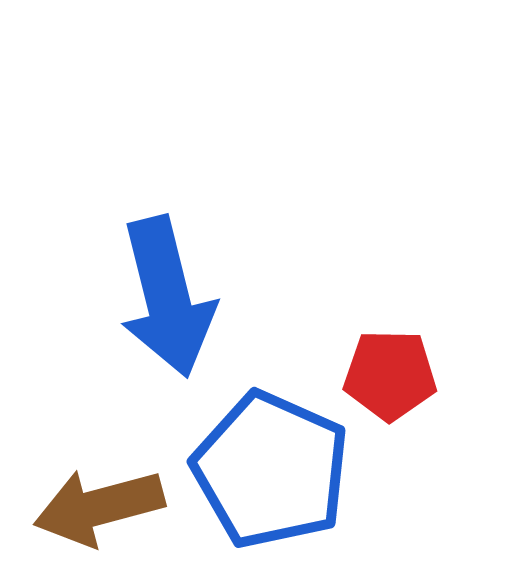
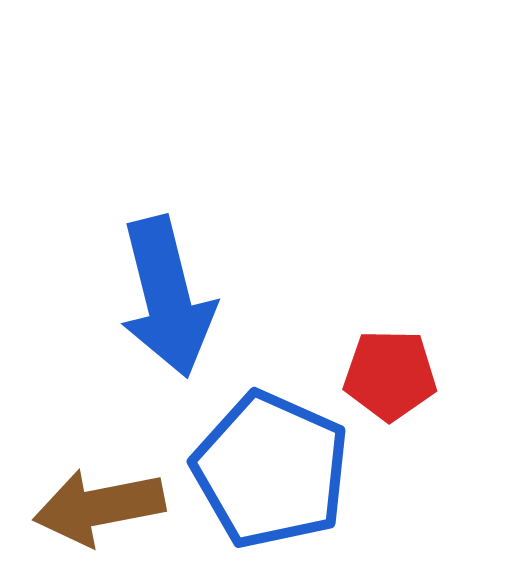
brown arrow: rotated 4 degrees clockwise
